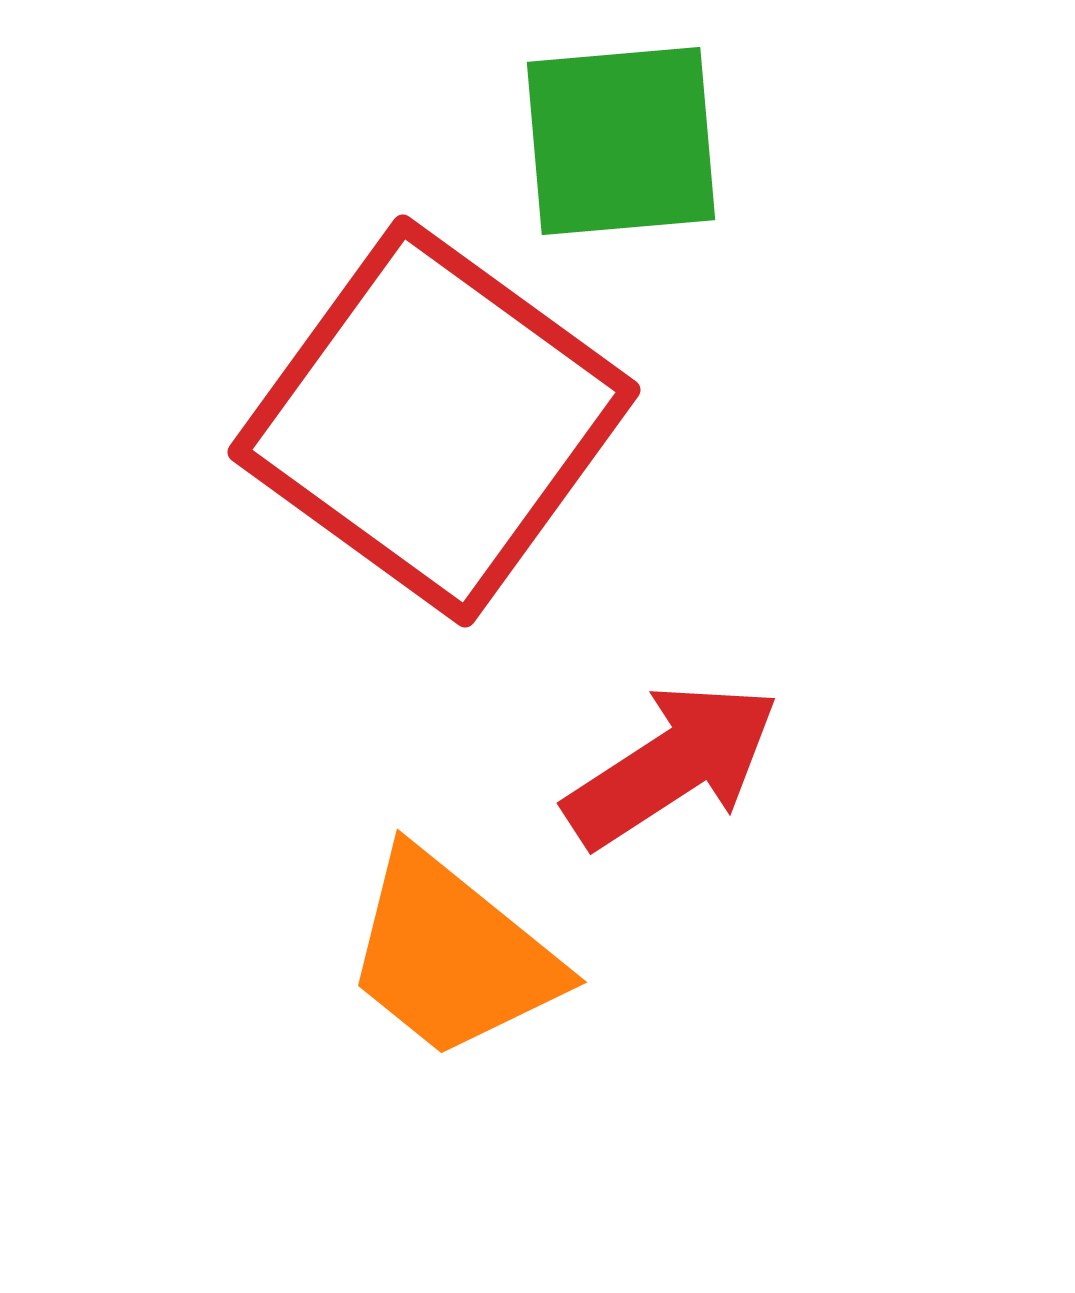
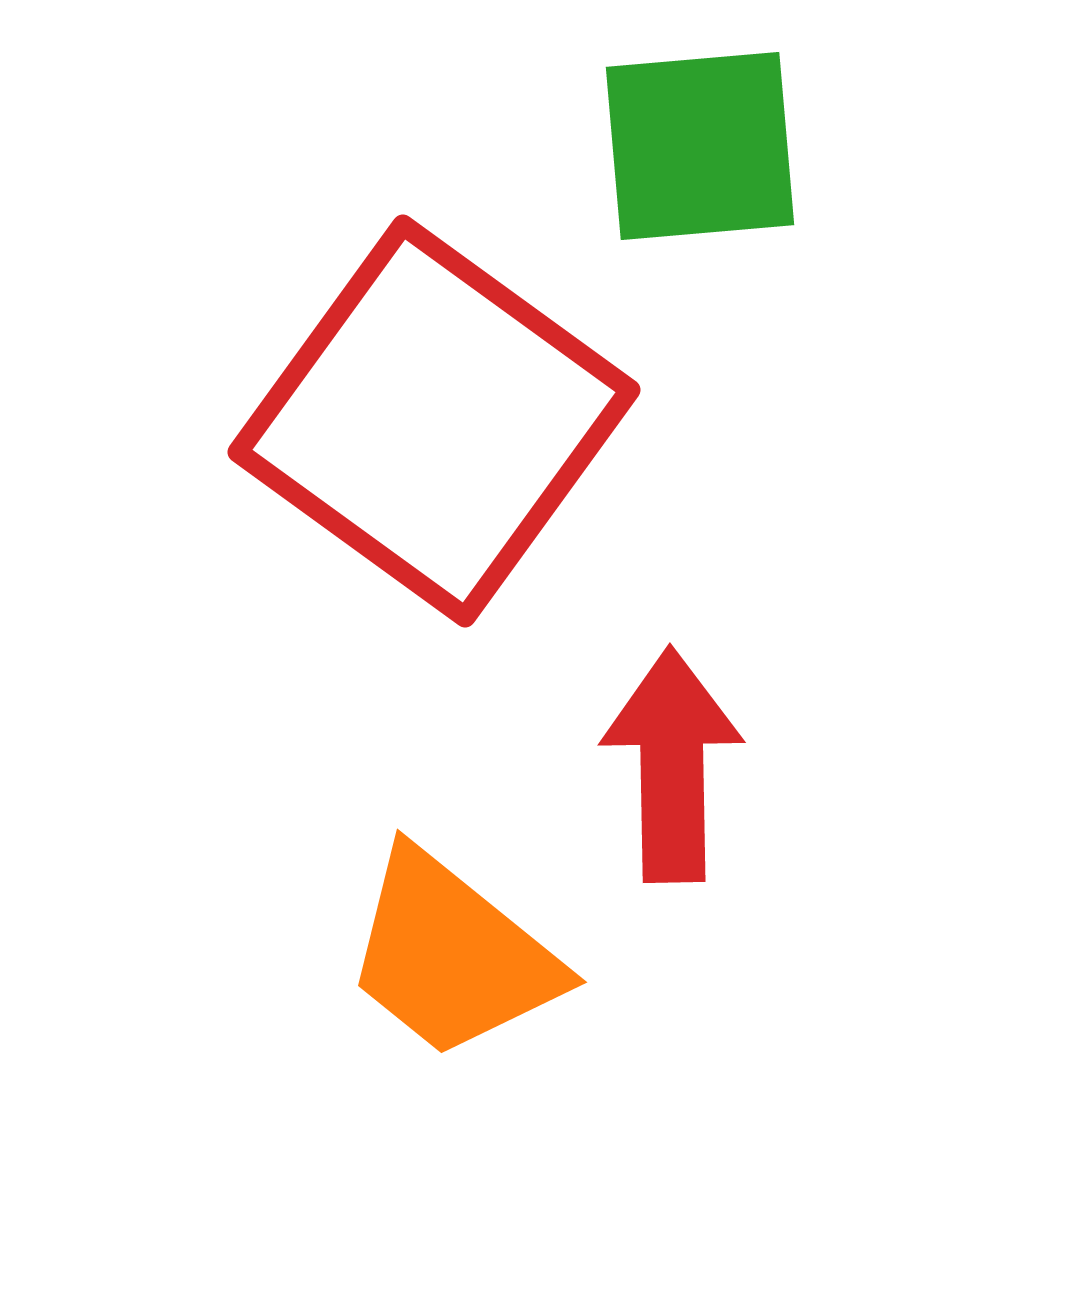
green square: moved 79 px right, 5 px down
red arrow: rotated 58 degrees counterclockwise
